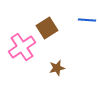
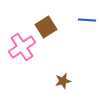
brown square: moved 1 px left, 1 px up
brown star: moved 6 px right, 13 px down
